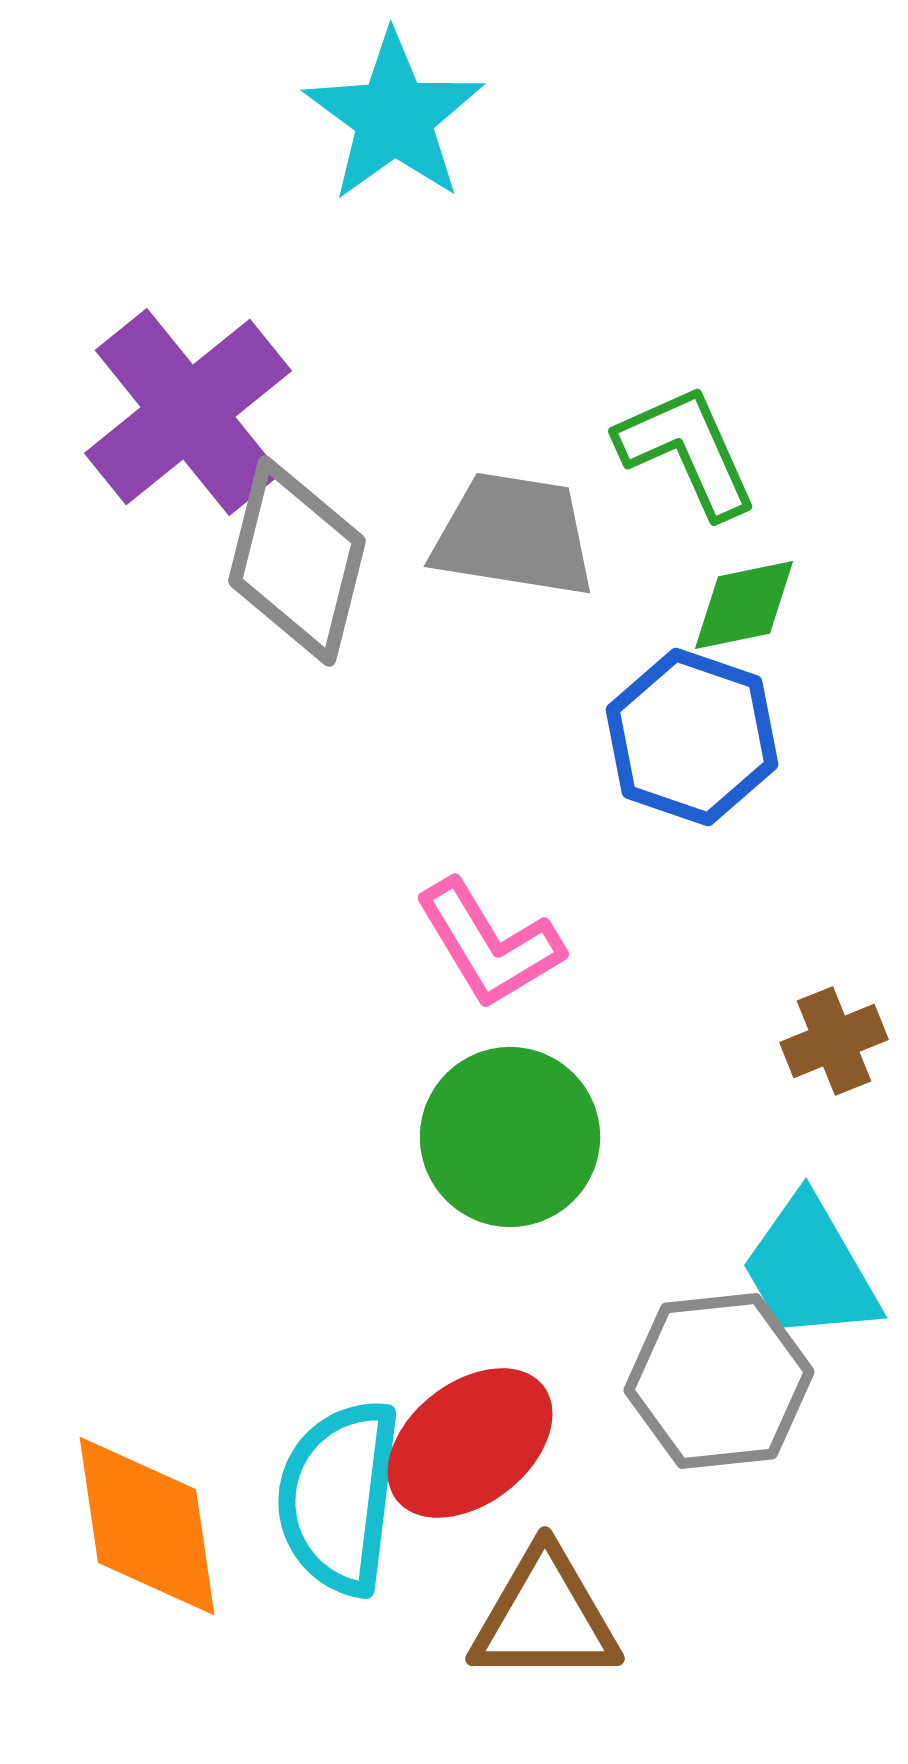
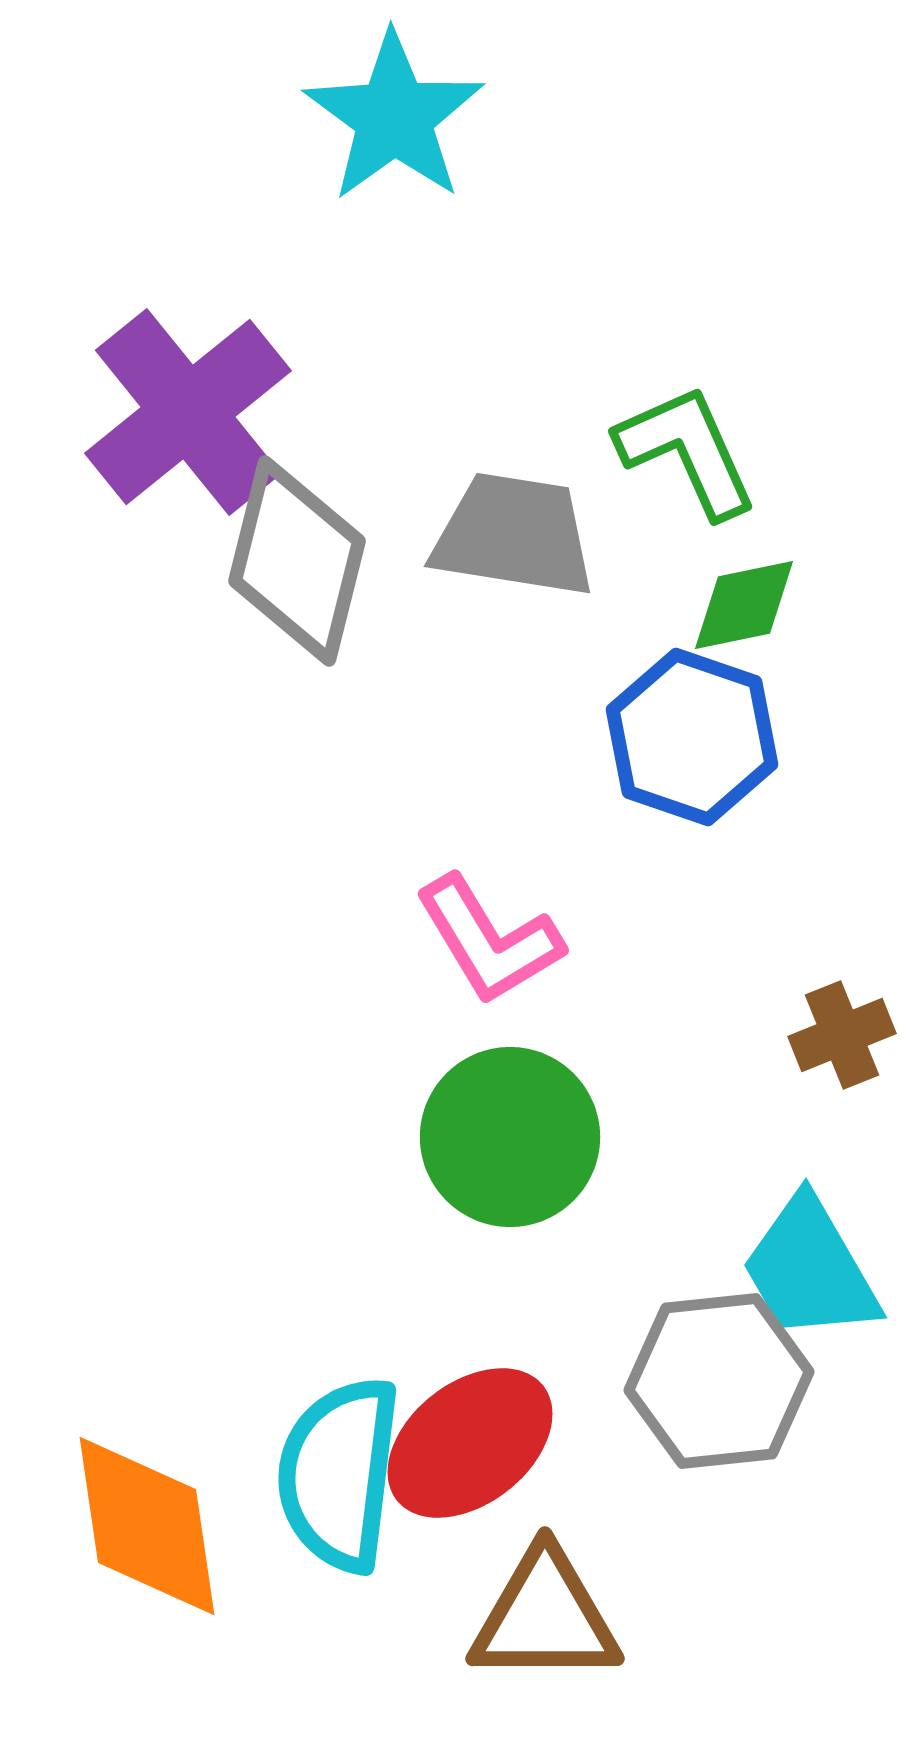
pink L-shape: moved 4 px up
brown cross: moved 8 px right, 6 px up
cyan semicircle: moved 23 px up
